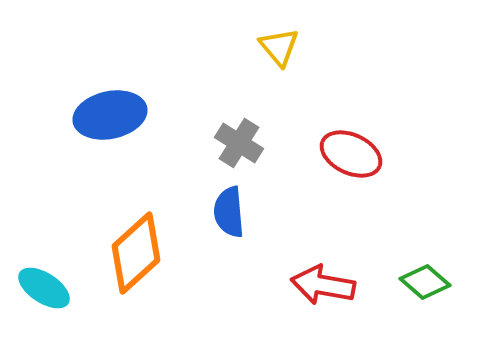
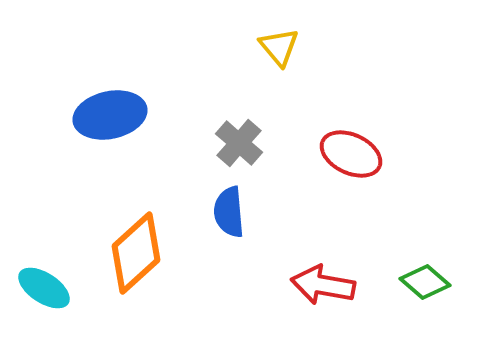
gray cross: rotated 9 degrees clockwise
